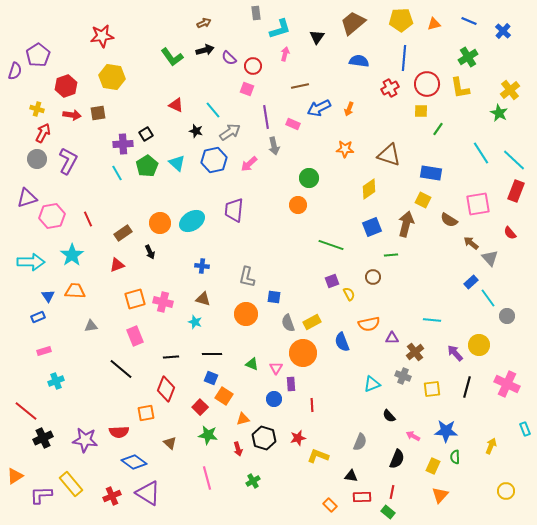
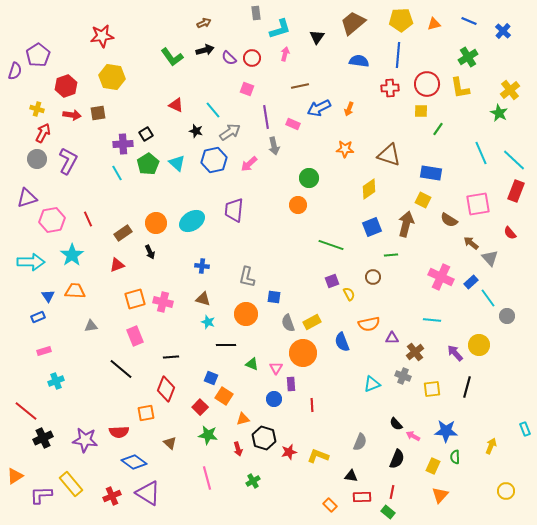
blue line at (404, 58): moved 6 px left, 3 px up
red circle at (253, 66): moved 1 px left, 8 px up
red cross at (390, 88): rotated 24 degrees clockwise
cyan line at (481, 153): rotated 10 degrees clockwise
green pentagon at (147, 166): moved 1 px right, 2 px up
pink hexagon at (52, 216): moved 4 px down
orange circle at (160, 223): moved 4 px left
cyan star at (195, 322): moved 13 px right
black line at (212, 354): moved 14 px right, 9 px up
pink cross at (507, 384): moved 66 px left, 107 px up
black semicircle at (389, 416): moved 7 px right, 8 px down
red star at (298, 438): moved 9 px left, 14 px down
